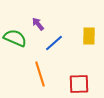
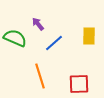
orange line: moved 2 px down
